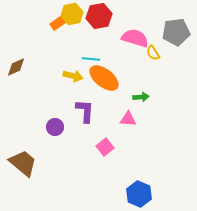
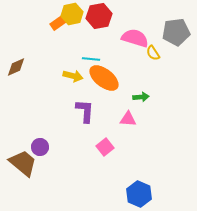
purple circle: moved 15 px left, 20 px down
